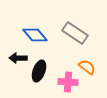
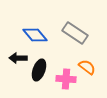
black ellipse: moved 1 px up
pink cross: moved 2 px left, 3 px up
